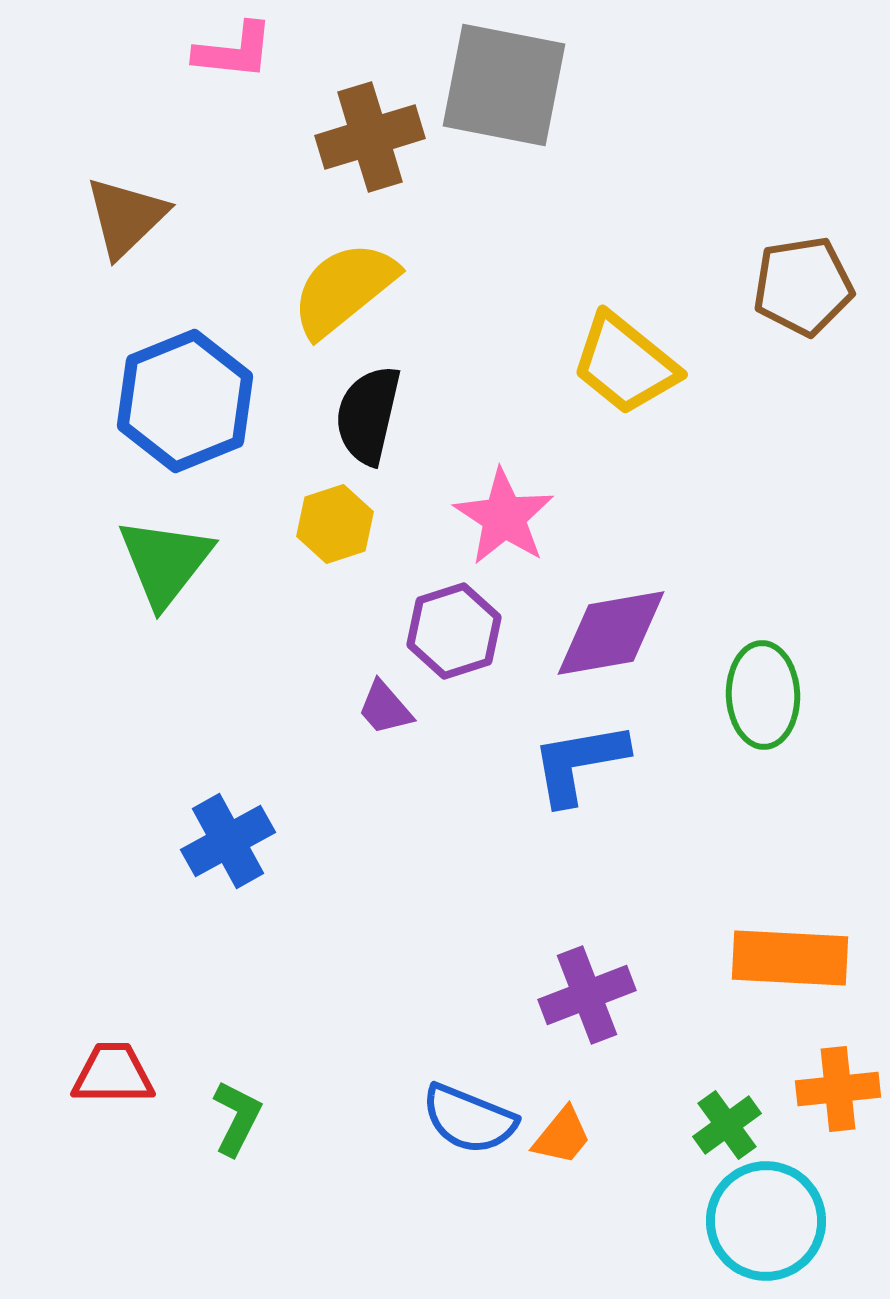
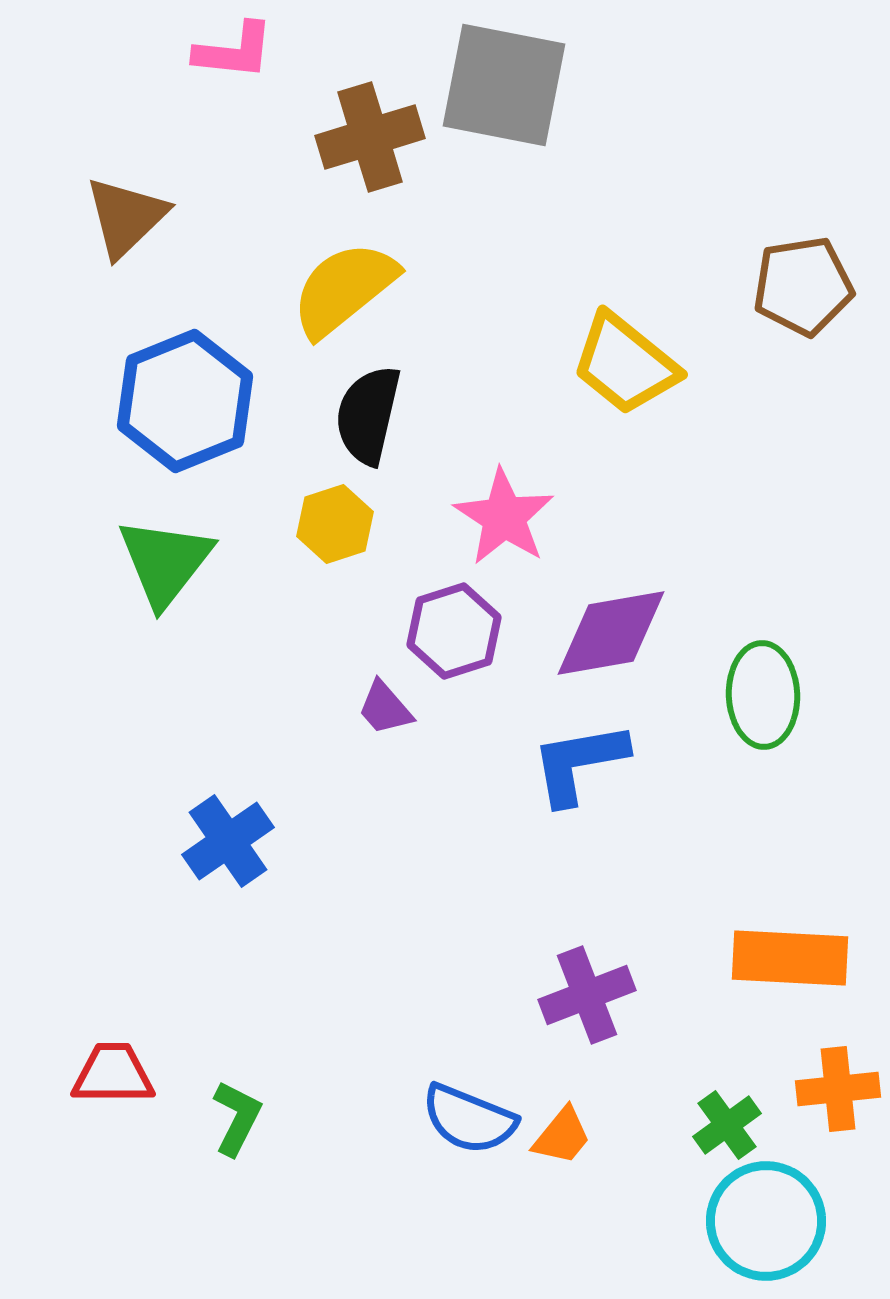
blue cross: rotated 6 degrees counterclockwise
